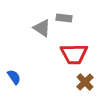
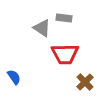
red trapezoid: moved 9 px left
